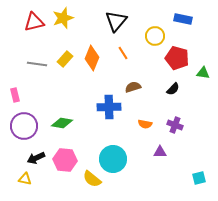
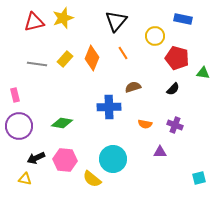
purple circle: moved 5 px left
